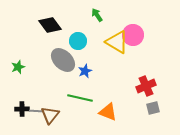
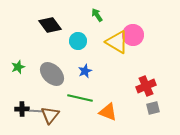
gray ellipse: moved 11 px left, 14 px down
